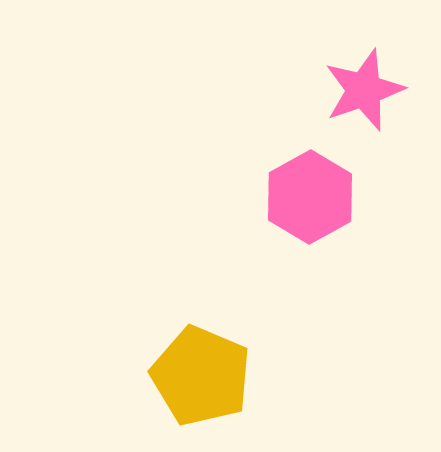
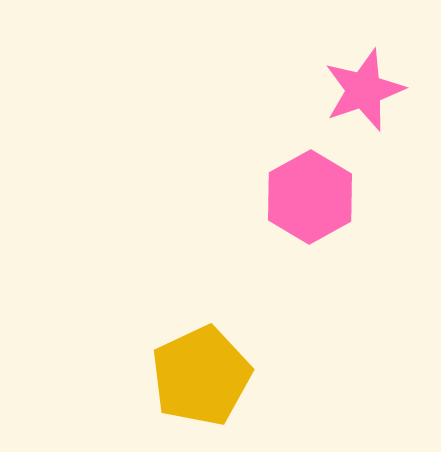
yellow pentagon: rotated 24 degrees clockwise
